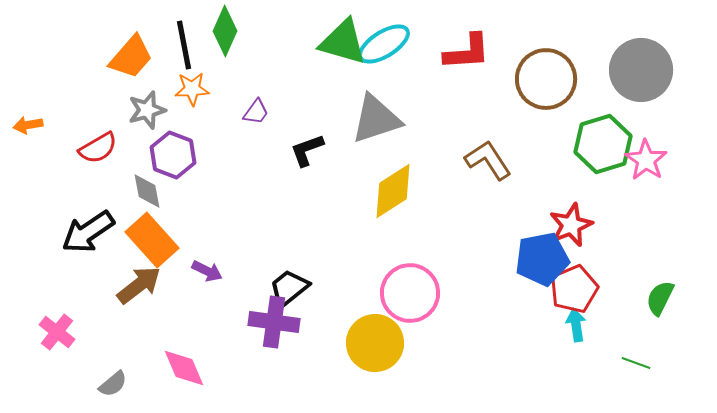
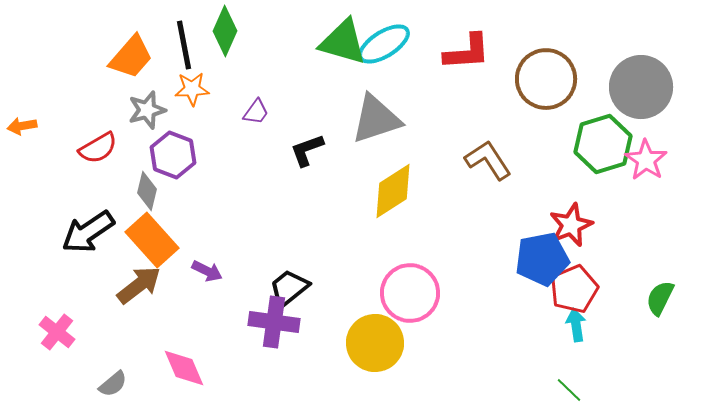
gray circle: moved 17 px down
orange arrow: moved 6 px left, 1 px down
gray diamond: rotated 24 degrees clockwise
green line: moved 67 px left, 27 px down; rotated 24 degrees clockwise
